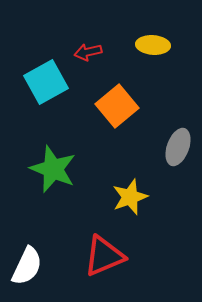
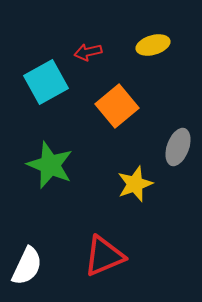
yellow ellipse: rotated 20 degrees counterclockwise
green star: moved 3 px left, 4 px up
yellow star: moved 5 px right, 13 px up
